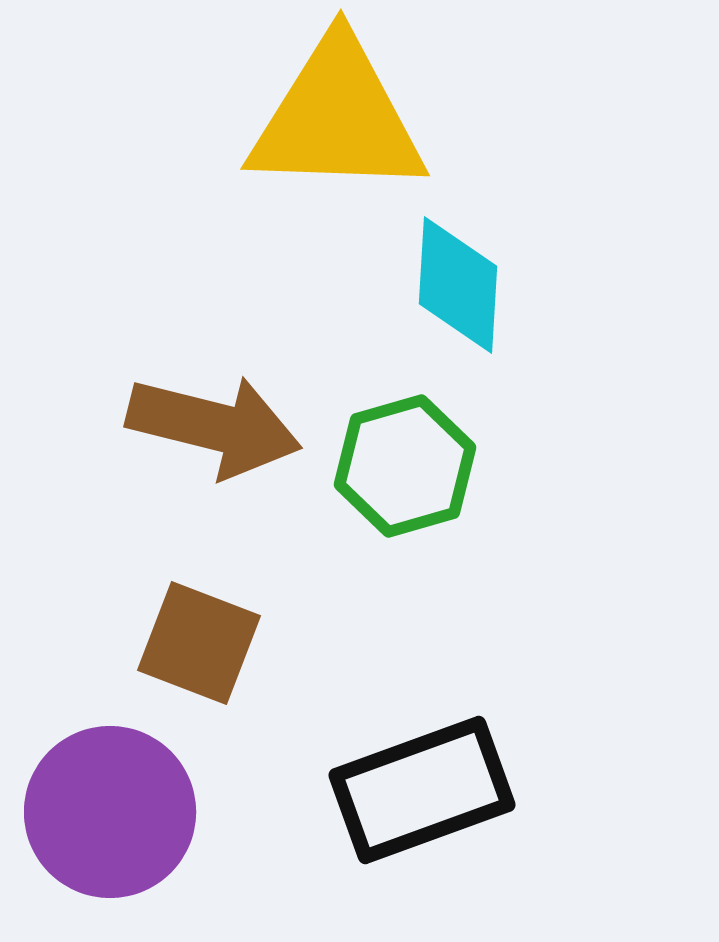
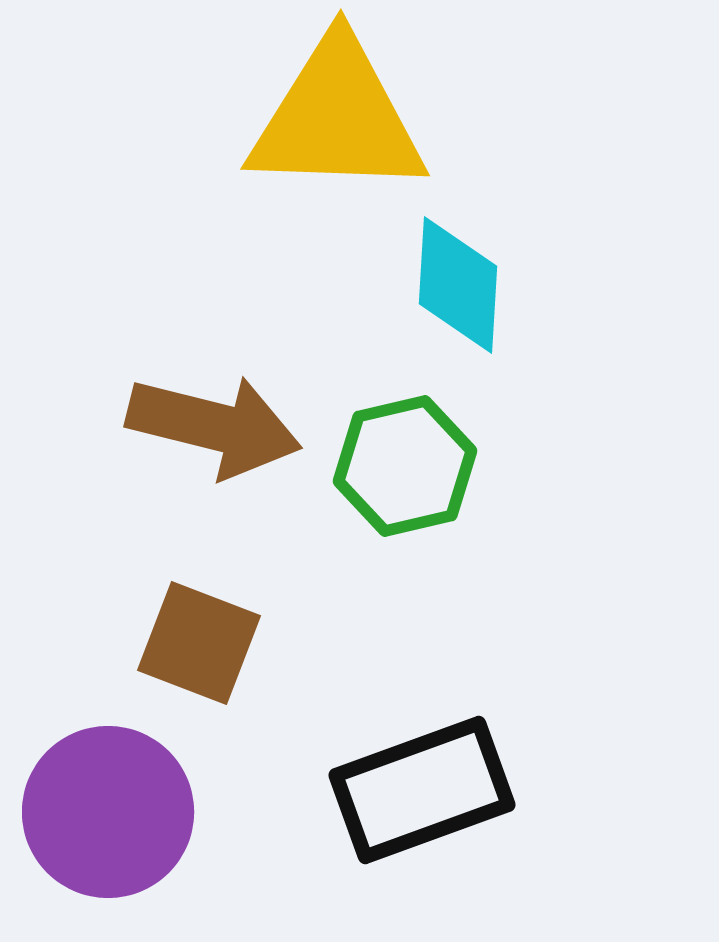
green hexagon: rotated 3 degrees clockwise
purple circle: moved 2 px left
